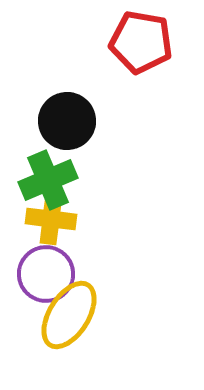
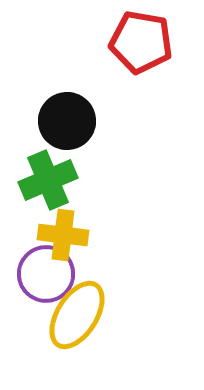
yellow cross: moved 12 px right, 16 px down
yellow ellipse: moved 8 px right
